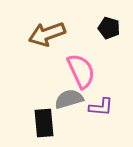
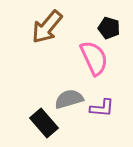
brown arrow: moved 7 px up; rotated 30 degrees counterclockwise
pink semicircle: moved 13 px right, 13 px up
purple L-shape: moved 1 px right, 1 px down
black rectangle: rotated 36 degrees counterclockwise
